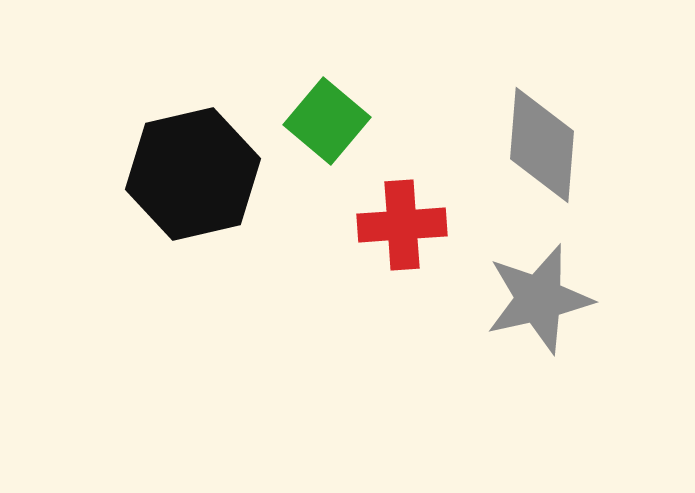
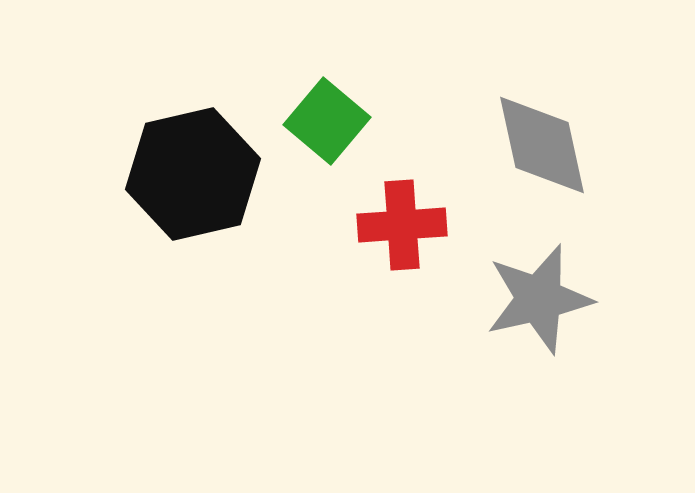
gray diamond: rotated 17 degrees counterclockwise
